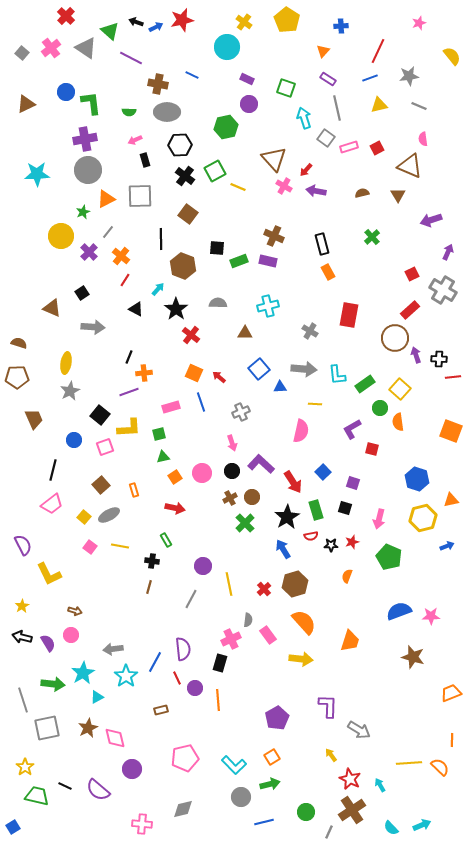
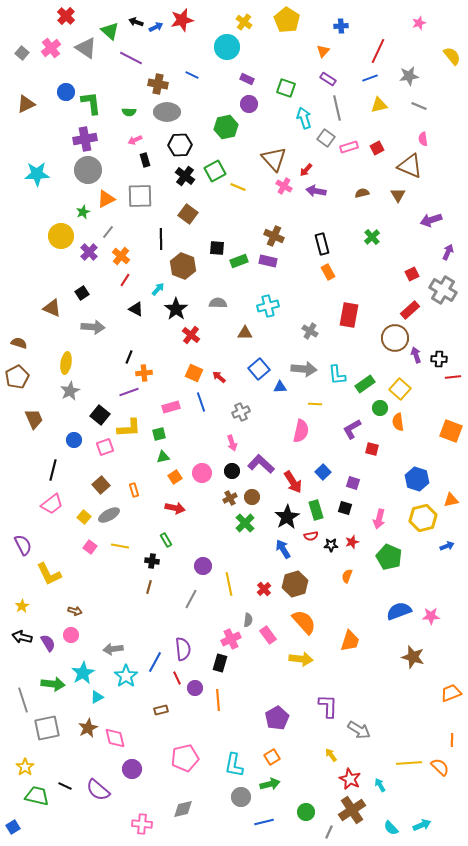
brown pentagon at (17, 377): rotated 25 degrees counterclockwise
cyan L-shape at (234, 765): rotated 55 degrees clockwise
